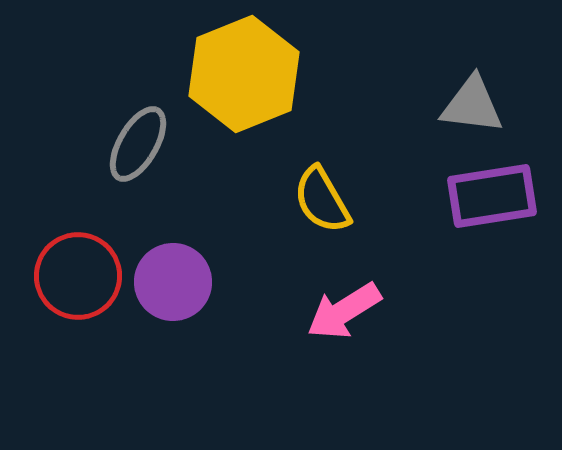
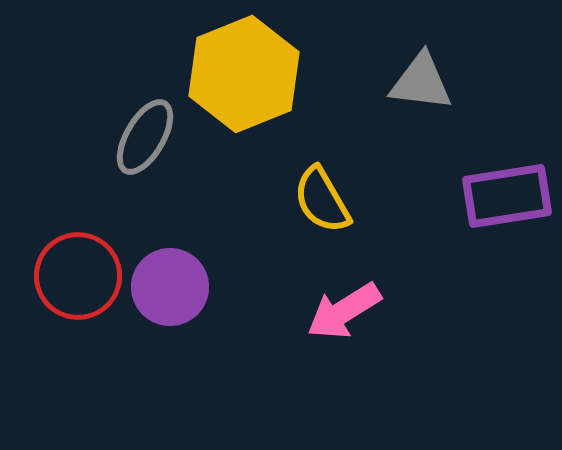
gray triangle: moved 51 px left, 23 px up
gray ellipse: moved 7 px right, 7 px up
purple rectangle: moved 15 px right
purple circle: moved 3 px left, 5 px down
